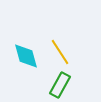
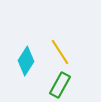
cyan diamond: moved 5 px down; rotated 48 degrees clockwise
